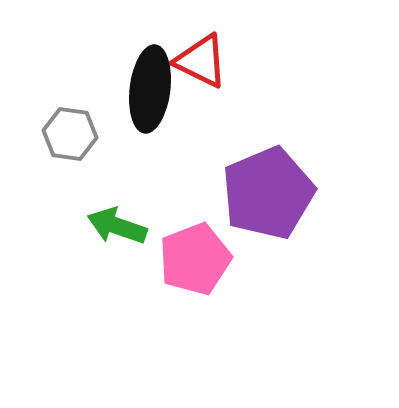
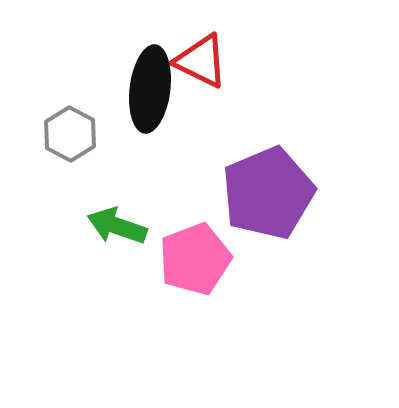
gray hexagon: rotated 20 degrees clockwise
